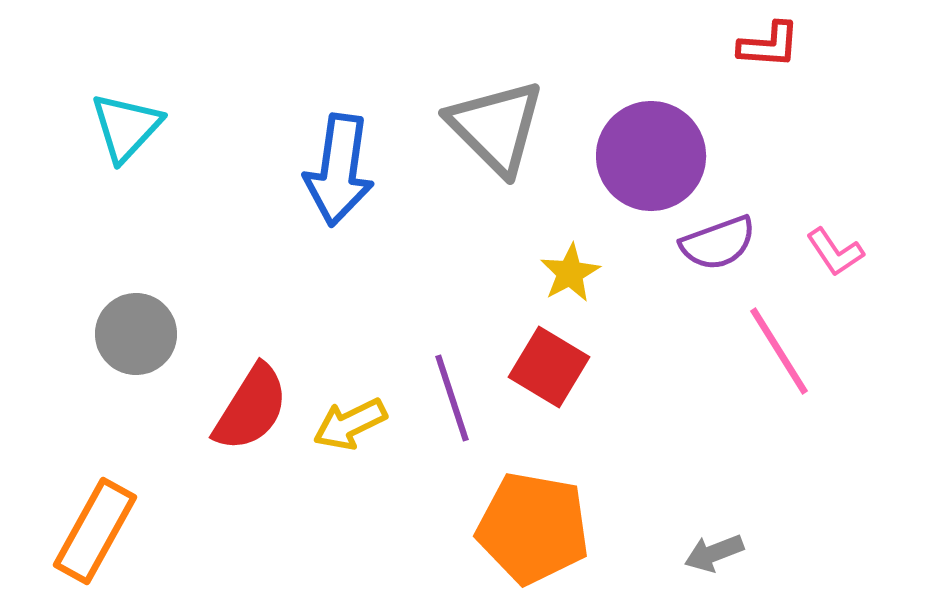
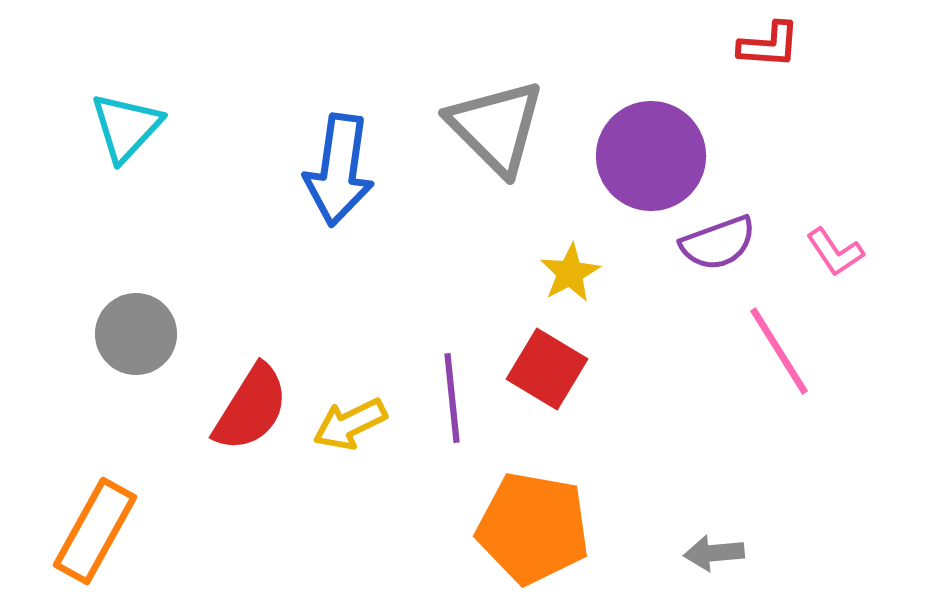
red square: moved 2 px left, 2 px down
purple line: rotated 12 degrees clockwise
gray arrow: rotated 16 degrees clockwise
